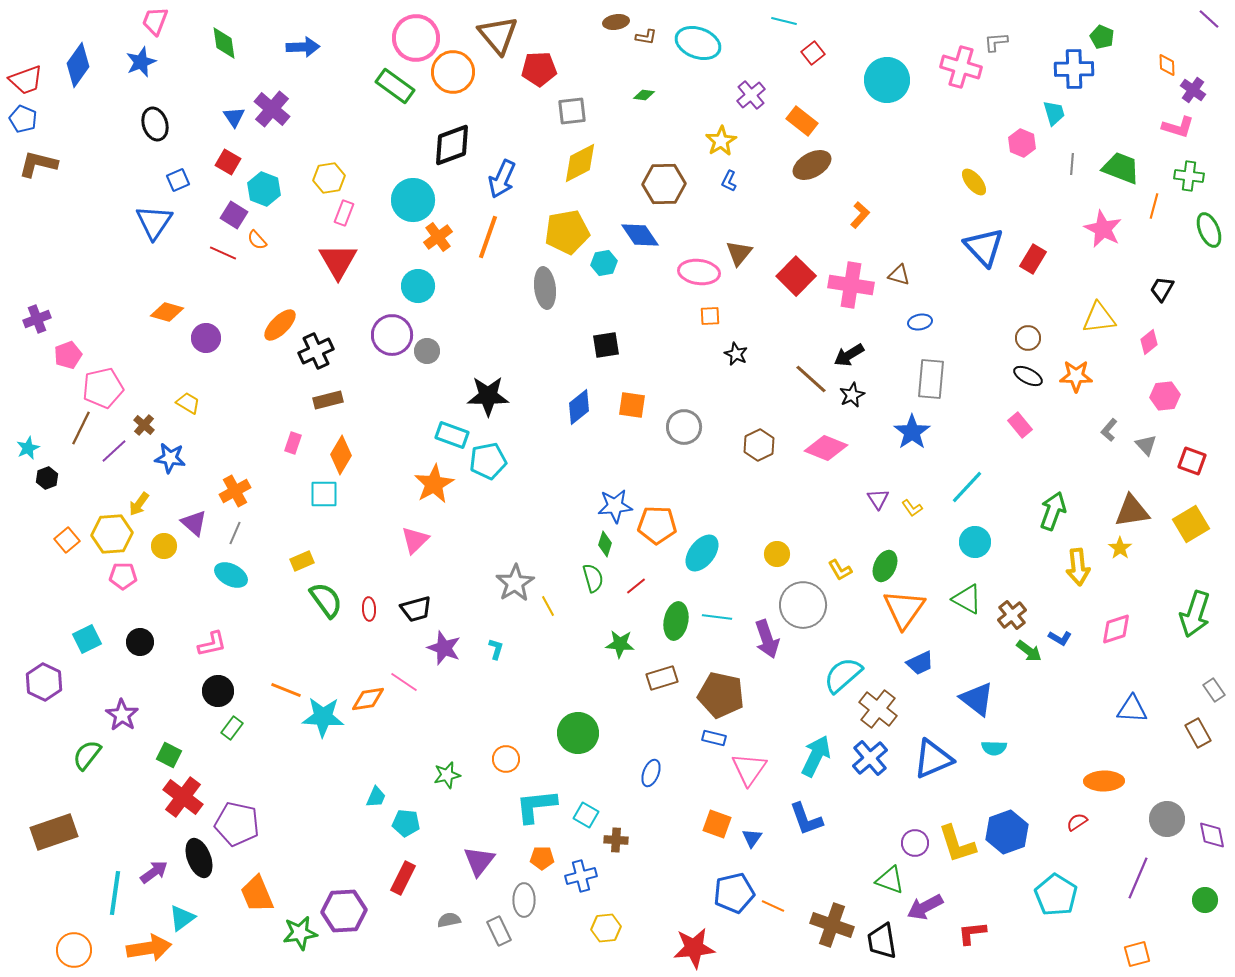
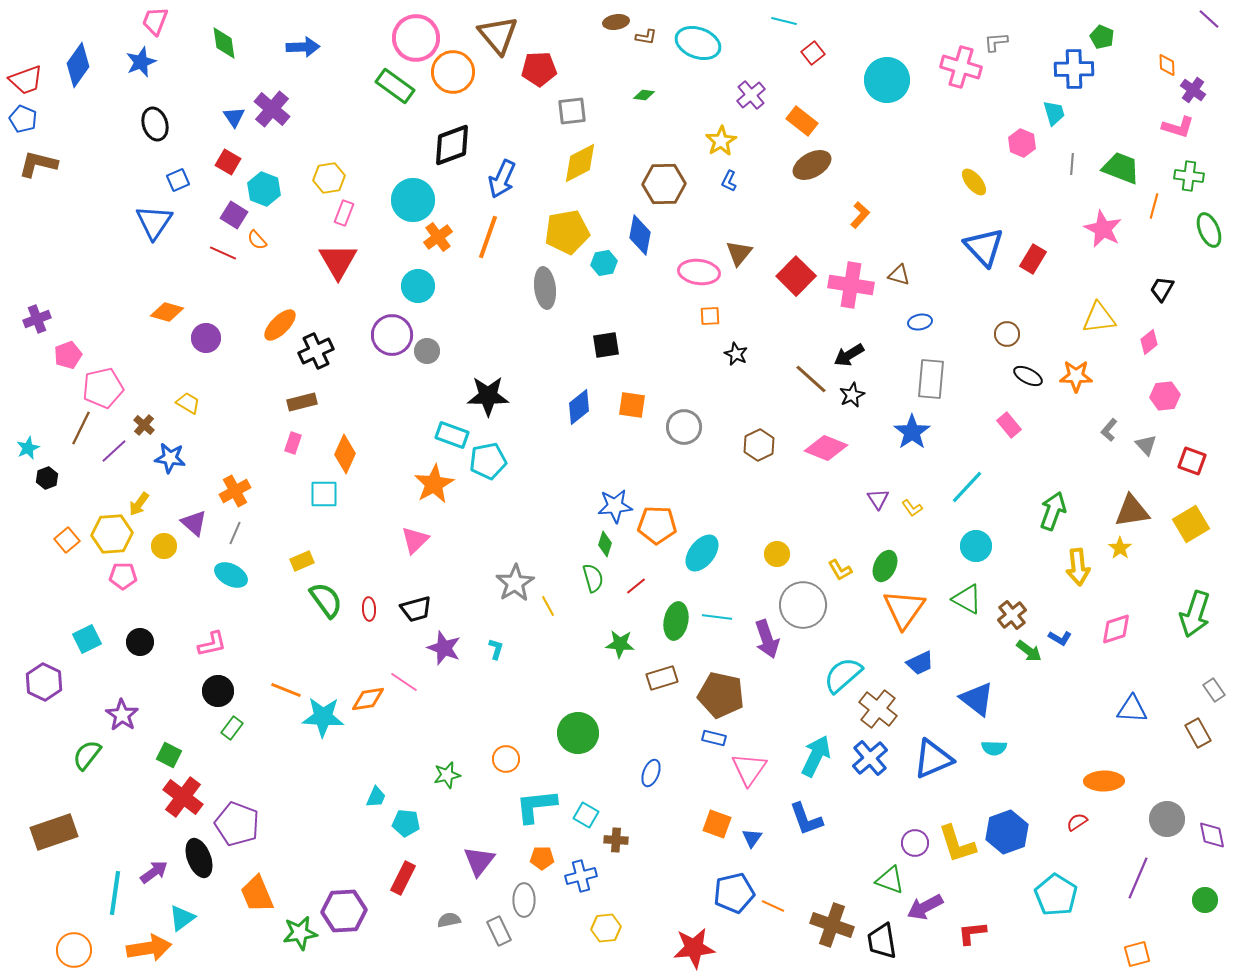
blue diamond at (640, 235): rotated 45 degrees clockwise
brown circle at (1028, 338): moved 21 px left, 4 px up
brown rectangle at (328, 400): moved 26 px left, 2 px down
pink rectangle at (1020, 425): moved 11 px left
orange diamond at (341, 455): moved 4 px right, 1 px up; rotated 6 degrees counterclockwise
cyan circle at (975, 542): moved 1 px right, 4 px down
purple pentagon at (237, 824): rotated 9 degrees clockwise
